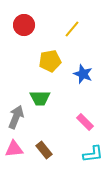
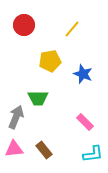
green trapezoid: moved 2 px left
